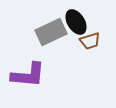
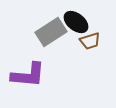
black ellipse: rotated 20 degrees counterclockwise
gray rectangle: rotated 8 degrees counterclockwise
